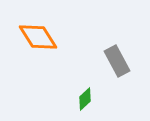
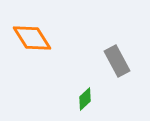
orange diamond: moved 6 px left, 1 px down
